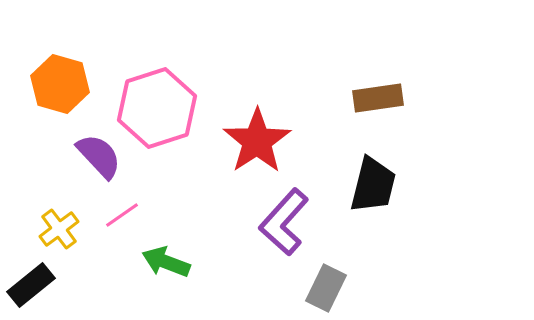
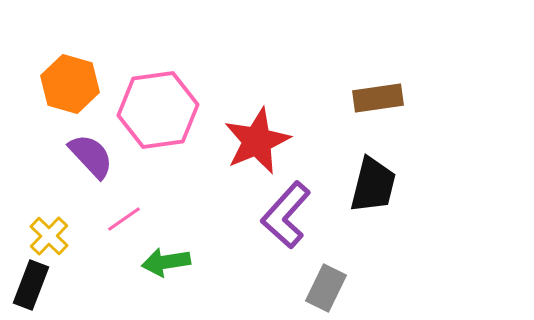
orange hexagon: moved 10 px right
pink hexagon: moved 1 px right, 2 px down; rotated 10 degrees clockwise
red star: rotated 10 degrees clockwise
purple semicircle: moved 8 px left
pink line: moved 2 px right, 4 px down
purple L-shape: moved 2 px right, 7 px up
yellow cross: moved 10 px left, 7 px down; rotated 9 degrees counterclockwise
green arrow: rotated 30 degrees counterclockwise
black rectangle: rotated 30 degrees counterclockwise
